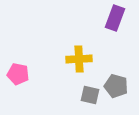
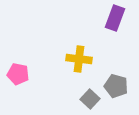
yellow cross: rotated 10 degrees clockwise
gray square: moved 4 px down; rotated 30 degrees clockwise
